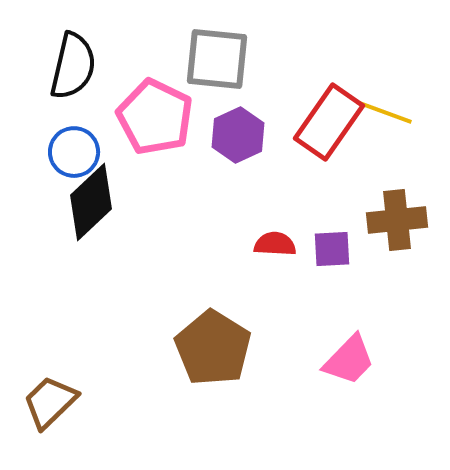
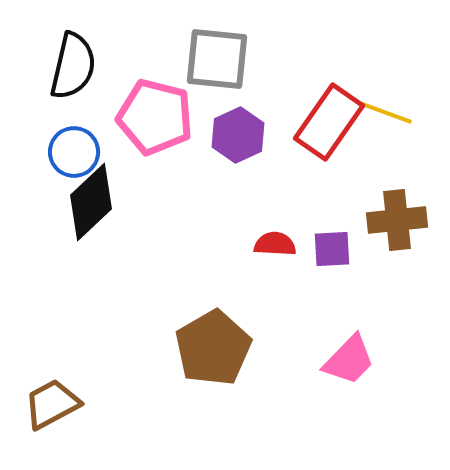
pink pentagon: rotated 12 degrees counterclockwise
brown pentagon: rotated 10 degrees clockwise
brown trapezoid: moved 2 px right, 2 px down; rotated 16 degrees clockwise
